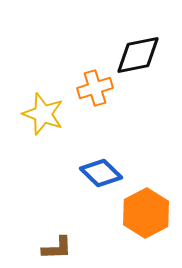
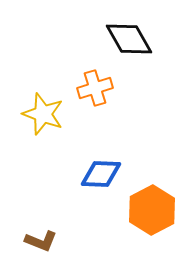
black diamond: moved 9 px left, 16 px up; rotated 72 degrees clockwise
blue diamond: moved 1 px down; rotated 42 degrees counterclockwise
orange hexagon: moved 6 px right, 3 px up
brown L-shape: moved 16 px left, 7 px up; rotated 24 degrees clockwise
